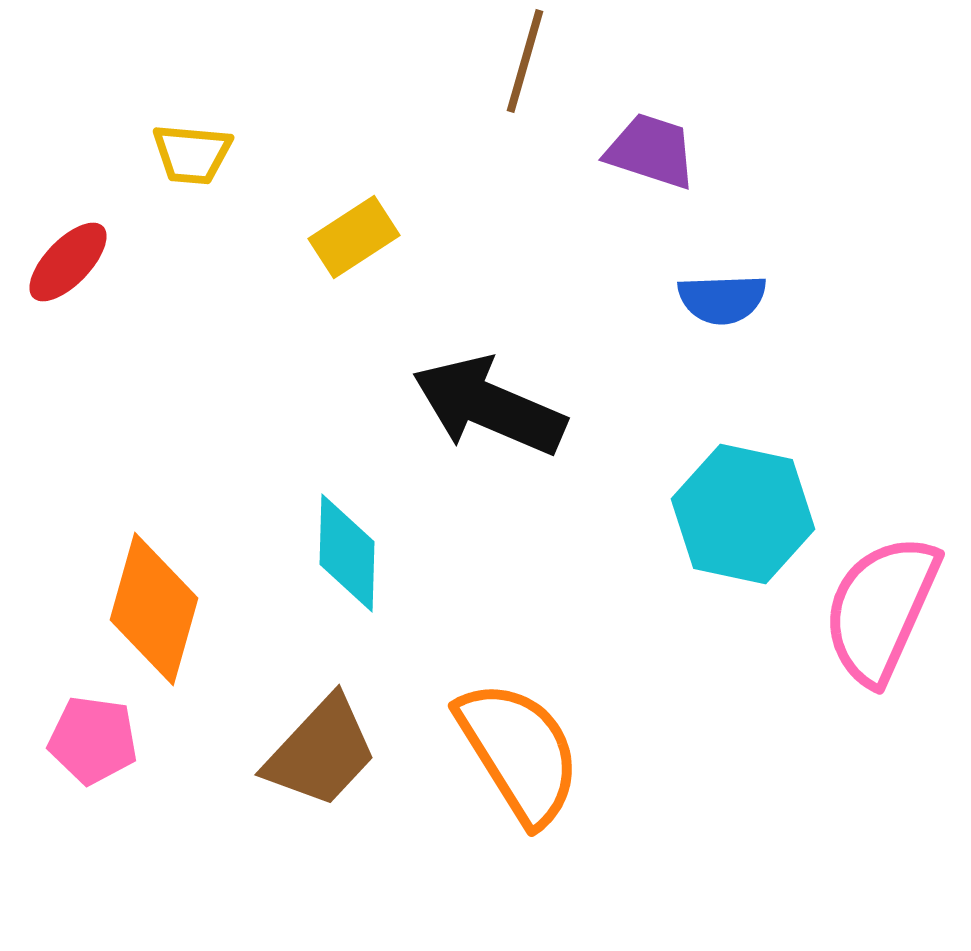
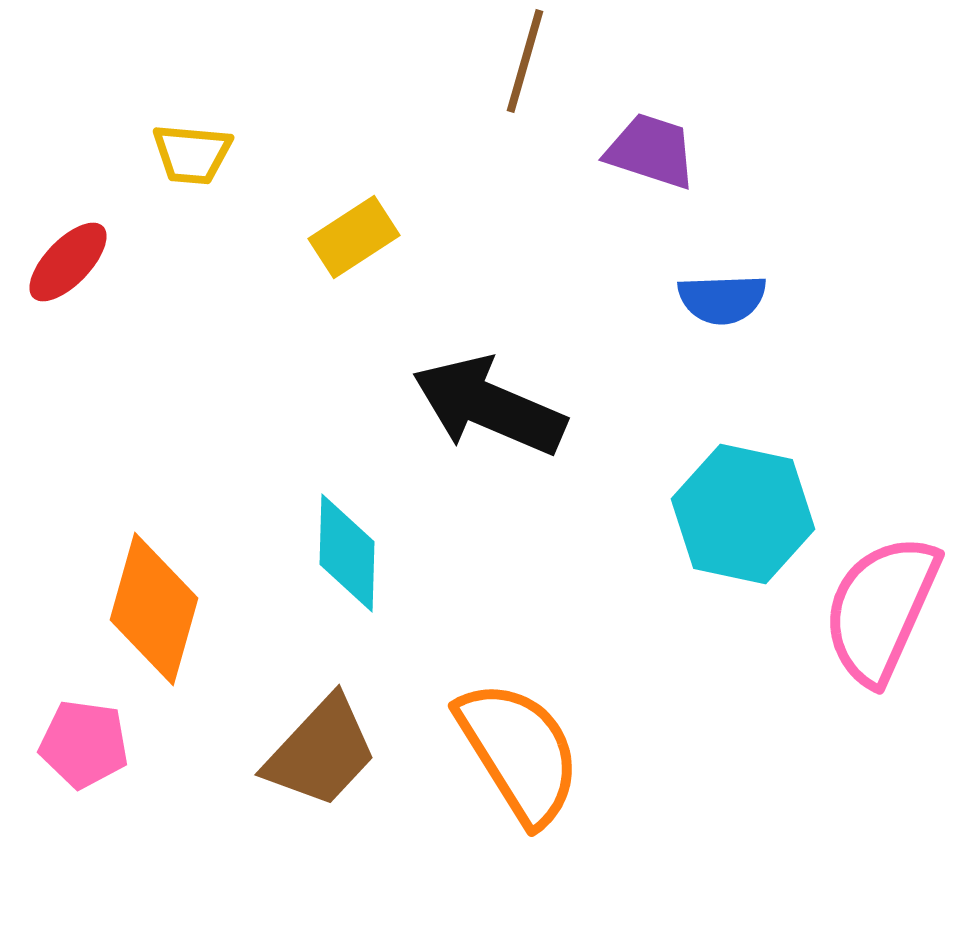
pink pentagon: moved 9 px left, 4 px down
